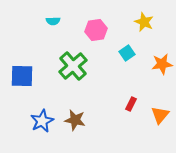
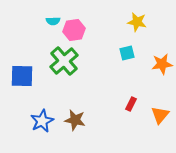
yellow star: moved 7 px left; rotated 12 degrees counterclockwise
pink hexagon: moved 22 px left
cyan square: rotated 21 degrees clockwise
green cross: moved 9 px left, 5 px up
